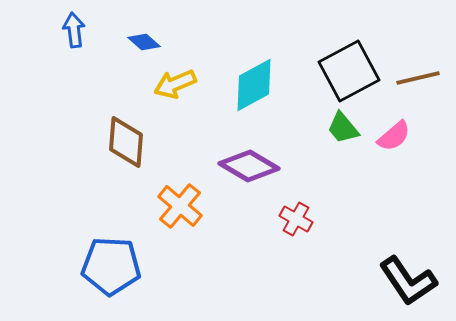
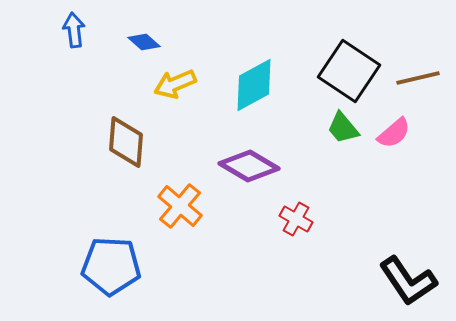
black square: rotated 28 degrees counterclockwise
pink semicircle: moved 3 px up
